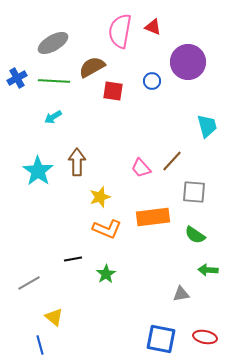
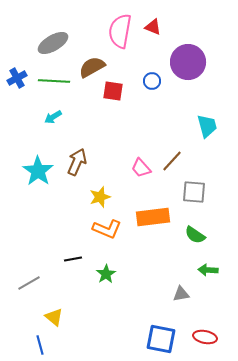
brown arrow: rotated 24 degrees clockwise
